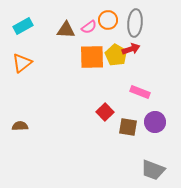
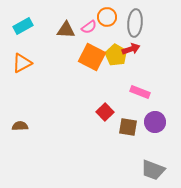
orange circle: moved 1 px left, 3 px up
orange square: rotated 28 degrees clockwise
orange triangle: rotated 10 degrees clockwise
